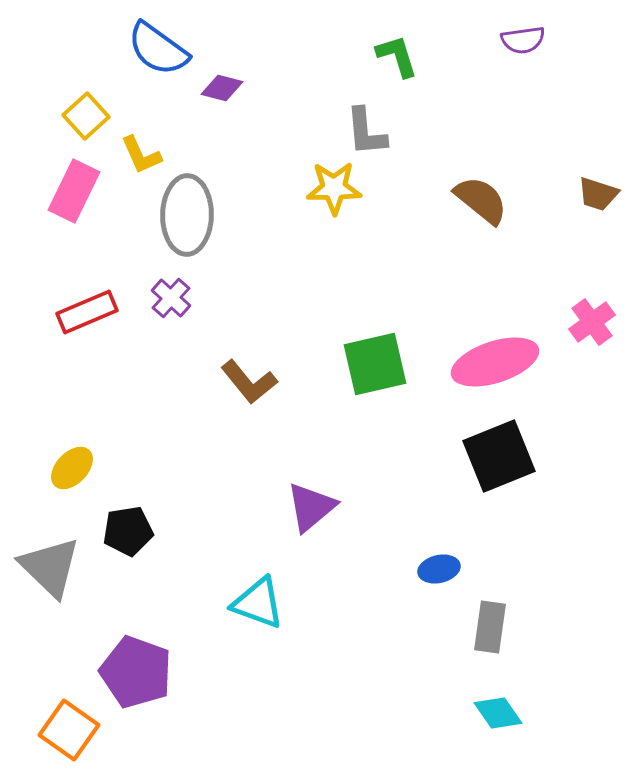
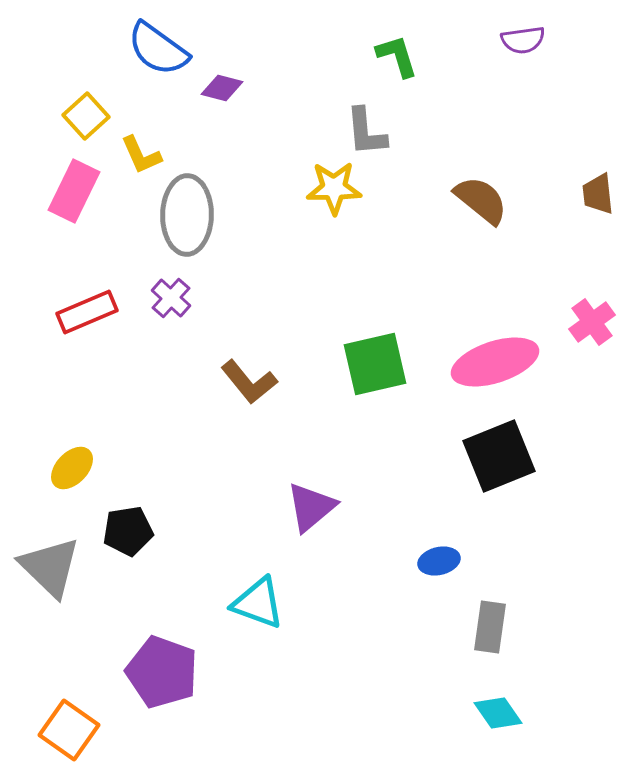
brown trapezoid: rotated 66 degrees clockwise
blue ellipse: moved 8 px up
purple pentagon: moved 26 px right
